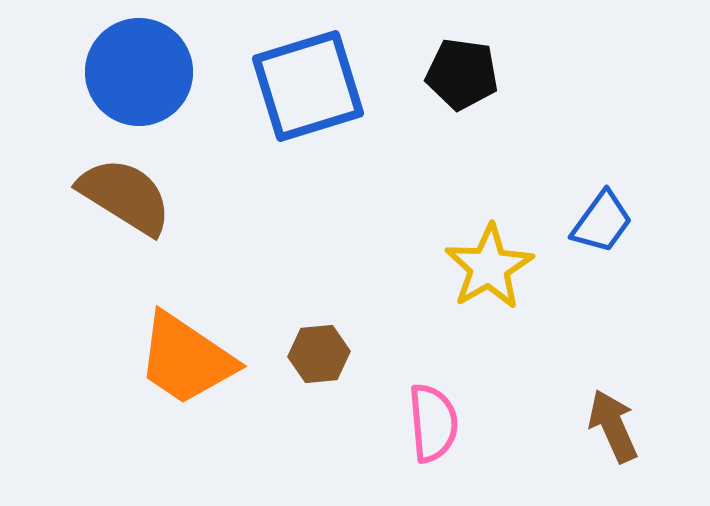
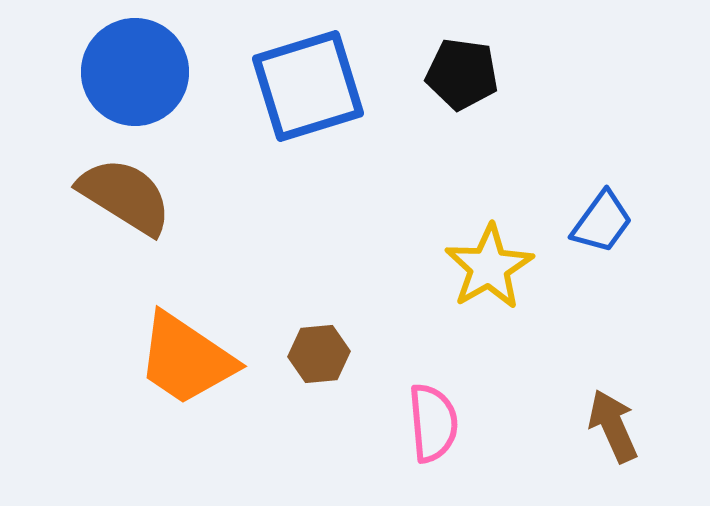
blue circle: moved 4 px left
